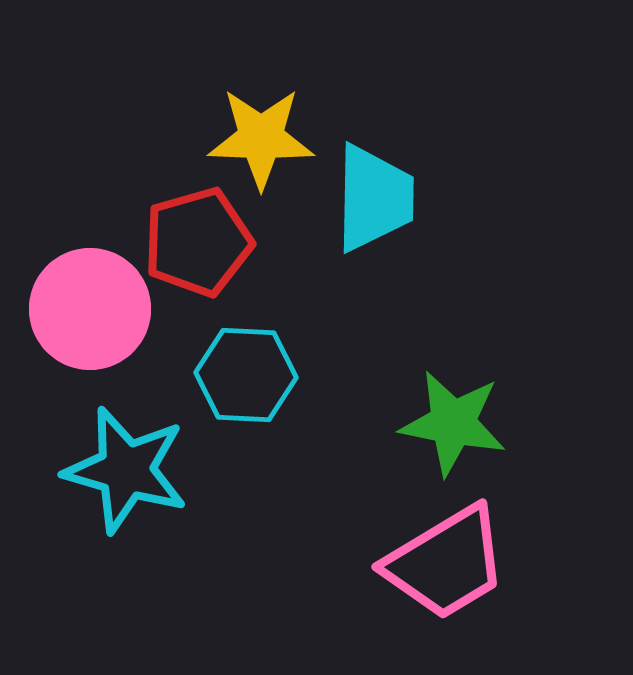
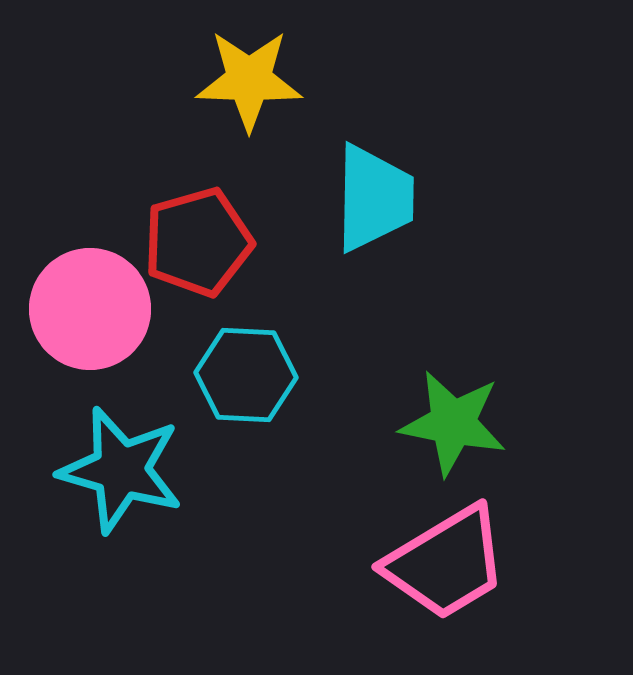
yellow star: moved 12 px left, 58 px up
cyan star: moved 5 px left
